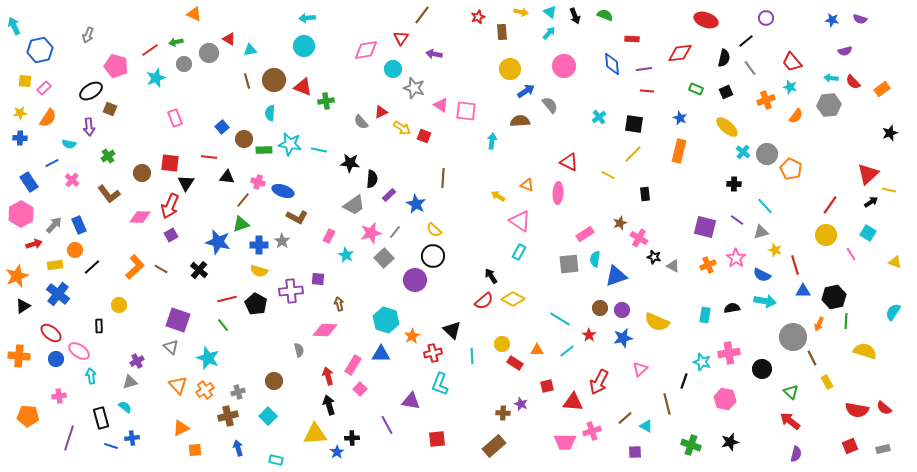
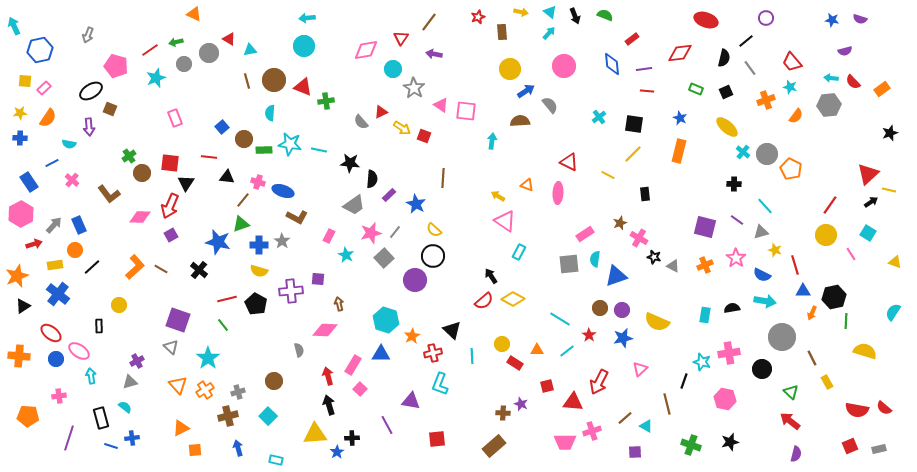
brown line at (422, 15): moved 7 px right, 7 px down
red rectangle at (632, 39): rotated 40 degrees counterclockwise
gray star at (414, 88): rotated 15 degrees clockwise
green cross at (108, 156): moved 21 px right
pink triangle at (520, 221): moved 15 px left
orange cross at (708, 265): moved 3 px left
orange arrow at (819, 324): moved 7 px left, 11 px up
gray circle at (793, 337): moved 11 px left
cyan star at (208, 358): rotated 15 degrees clockwise
gray rectangle at (883, 449): moved 4 px left
